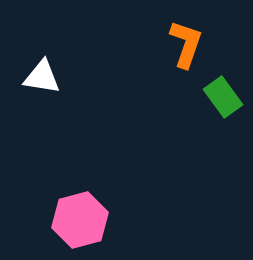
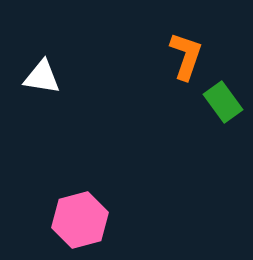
orange L-shape: moved 12 px down
green rectangle: moved 5 px down
